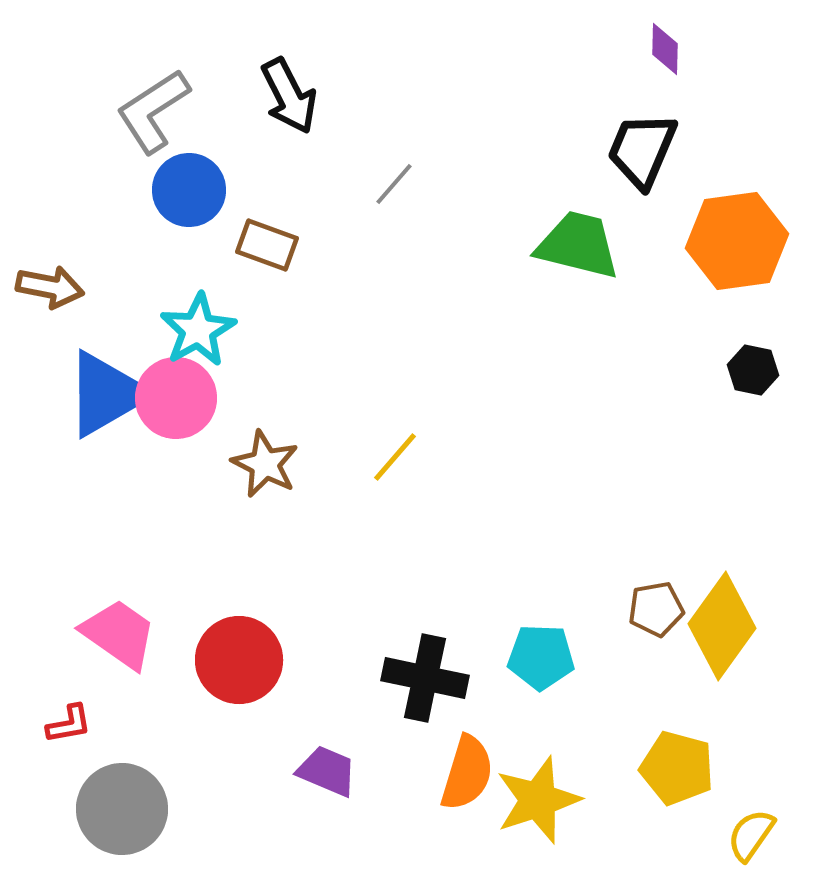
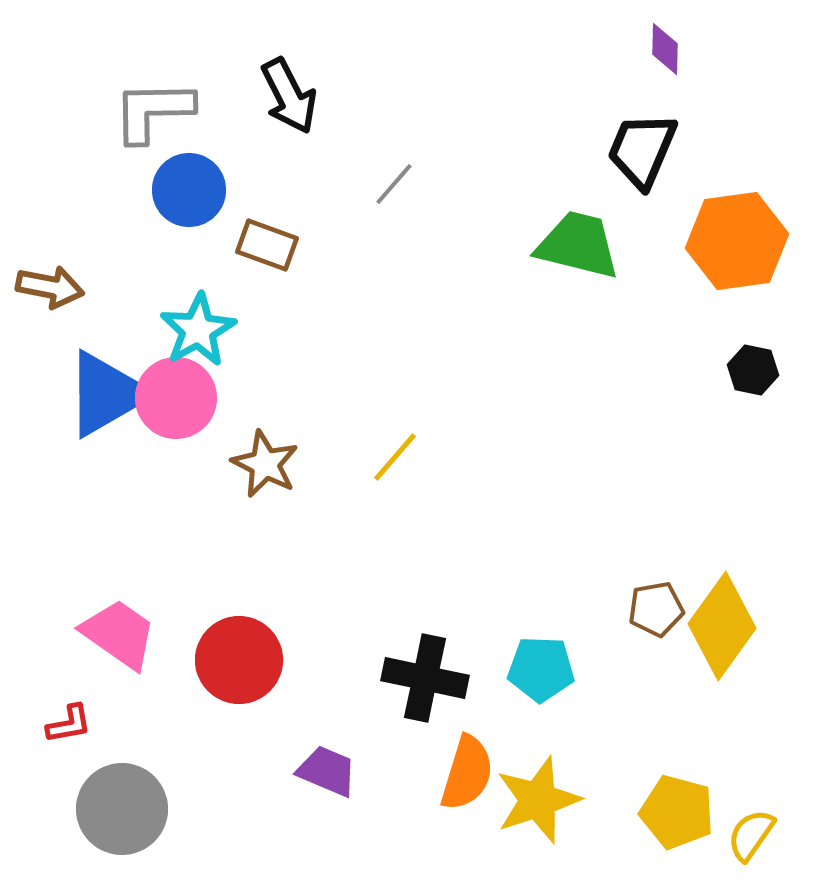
gray L-shape: rotated 32 degrees clockwise
cyan pentagon: moved 12 px down
yellow pentagon: moved 44 px down
